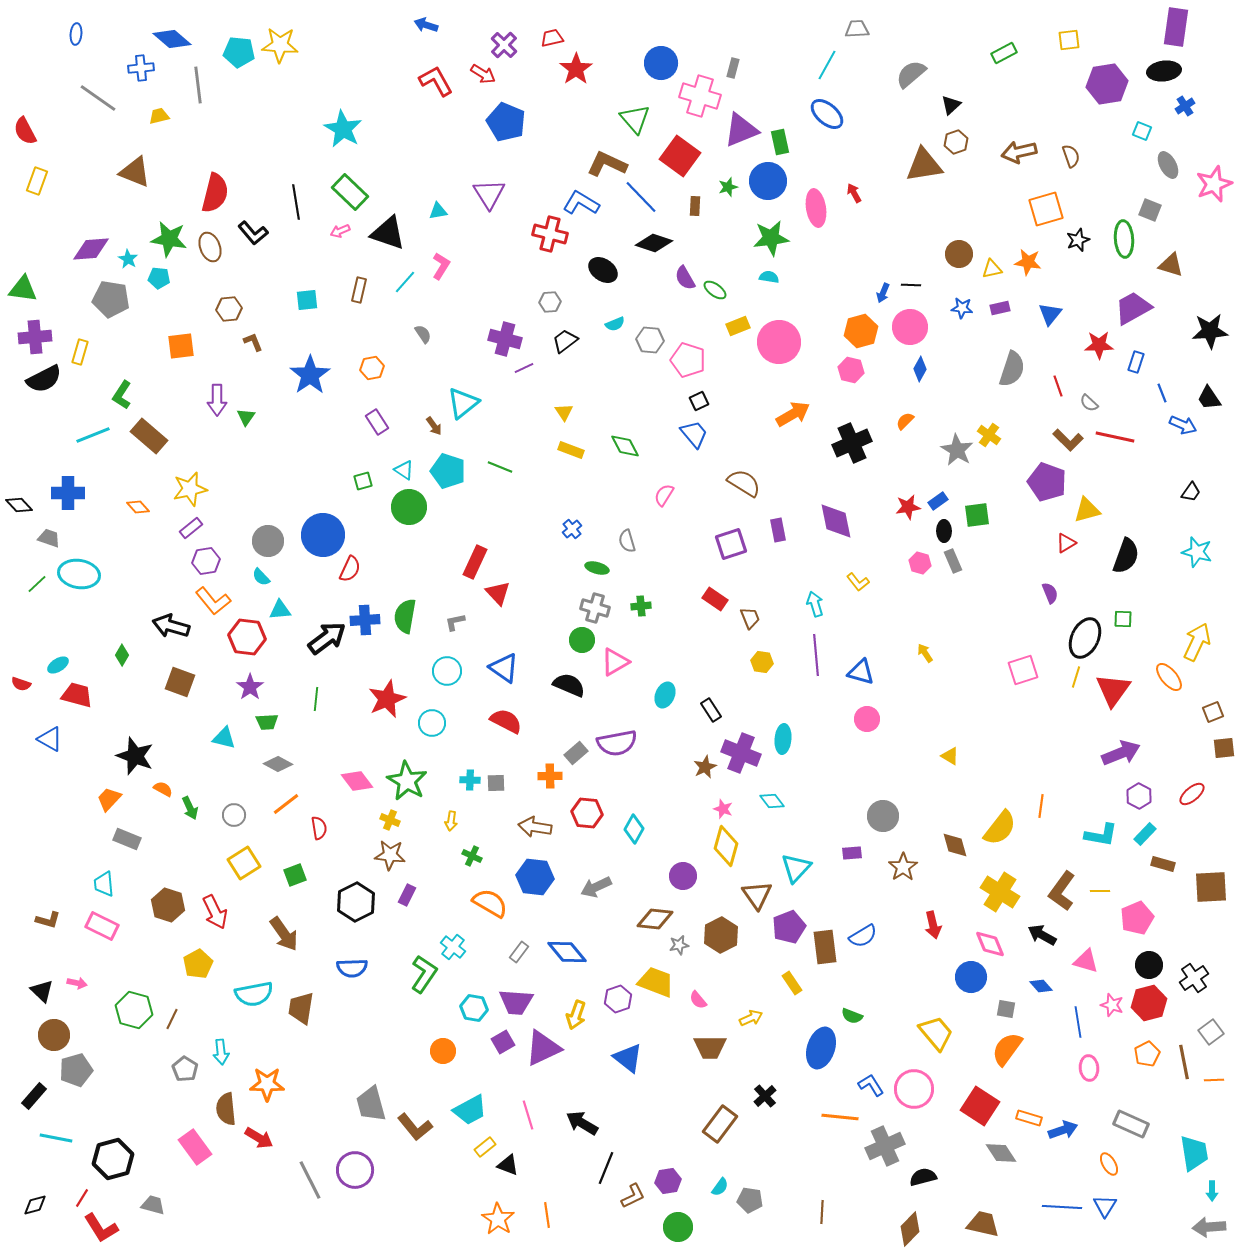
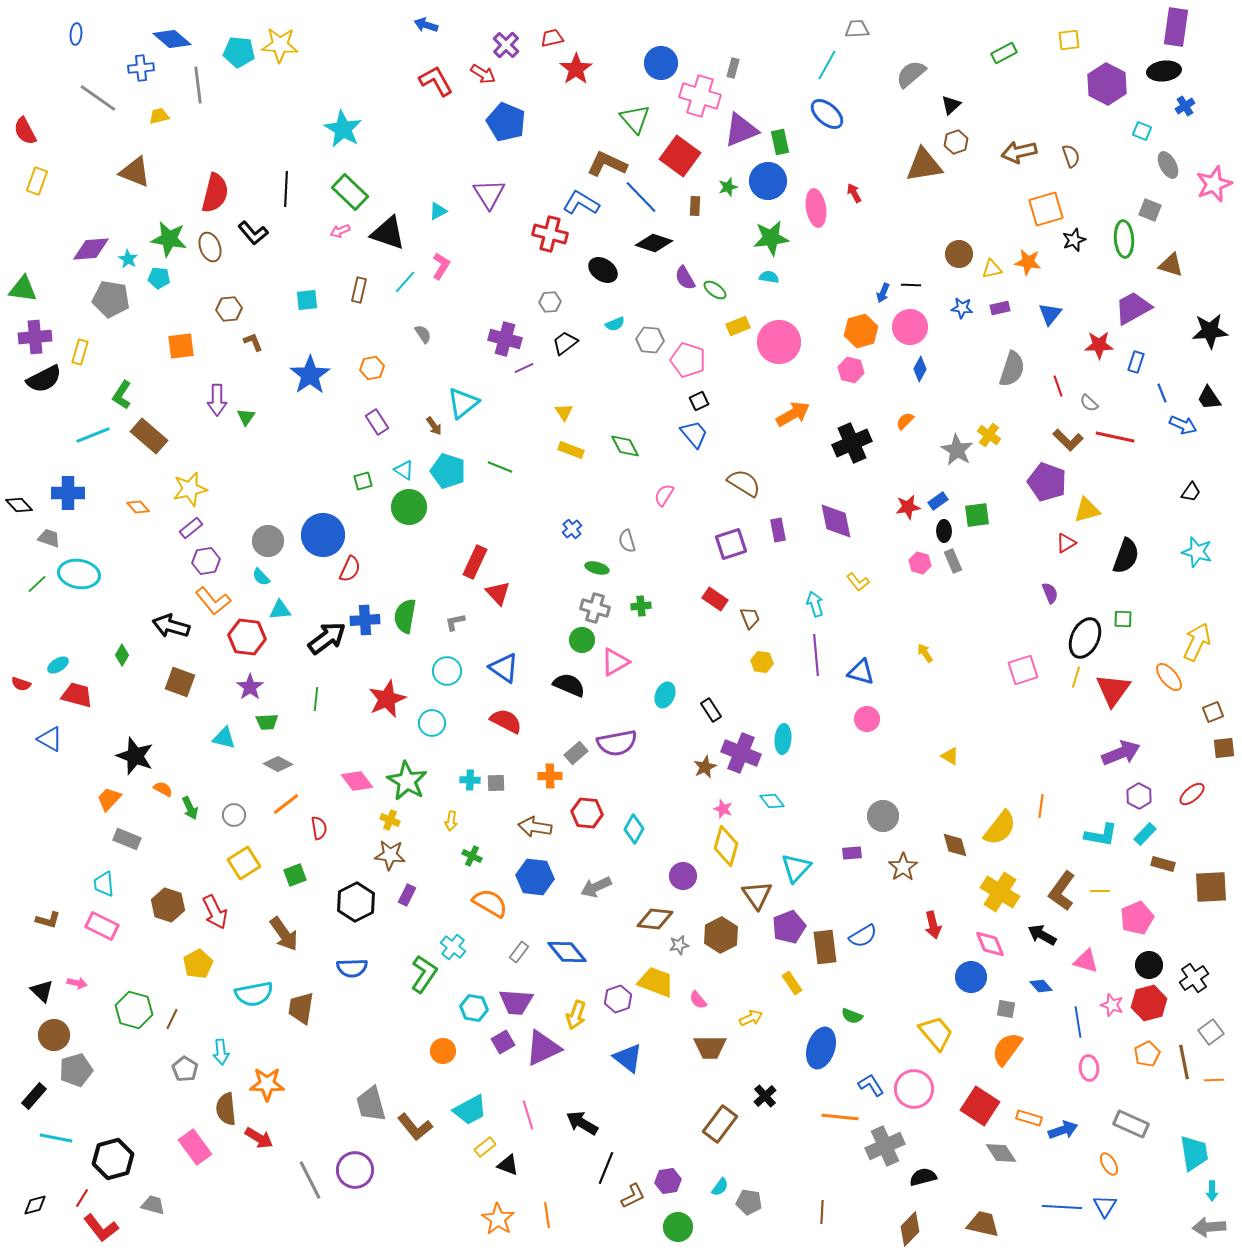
purple cross at (504, 45): moved 2 px right
purple hexagon at (1107, 84): rotated 24 degrees counterclockwise
black line at (296, 202): moved 10 px left, 13 px up; rotated 12 degrees clockwise
cyan triangle at (438, 211): rotated 18 degrees counterclockwise
black star at (1078, 240): moved 4 px left
black trapezoid at (565, 341): moved 2 px down
gray pentagon at (750, 1200): moved 1 px left, 2 px down
red L-shape at (101, 1228): rotated 6 degrees counterclockwise
